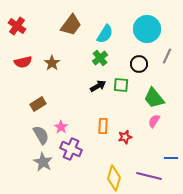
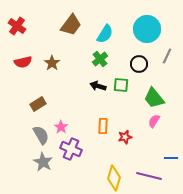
green cross: moved 1 px down
black arrow: rotated 133 degrees counterclockwise
